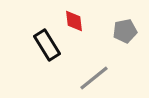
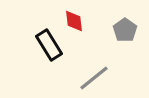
gray pentagon: moved 1 px up; rotated 25 degrees counterclockwise
black rectangle: moved 2 px right
